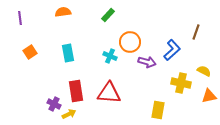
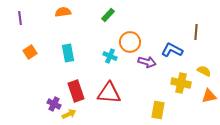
brown line: rotated 14 degrees counterclockwise
blue L-shape: rotated 110 degrees counterclockwise
red rectangle: rotated 10 degrees counterclockwise
